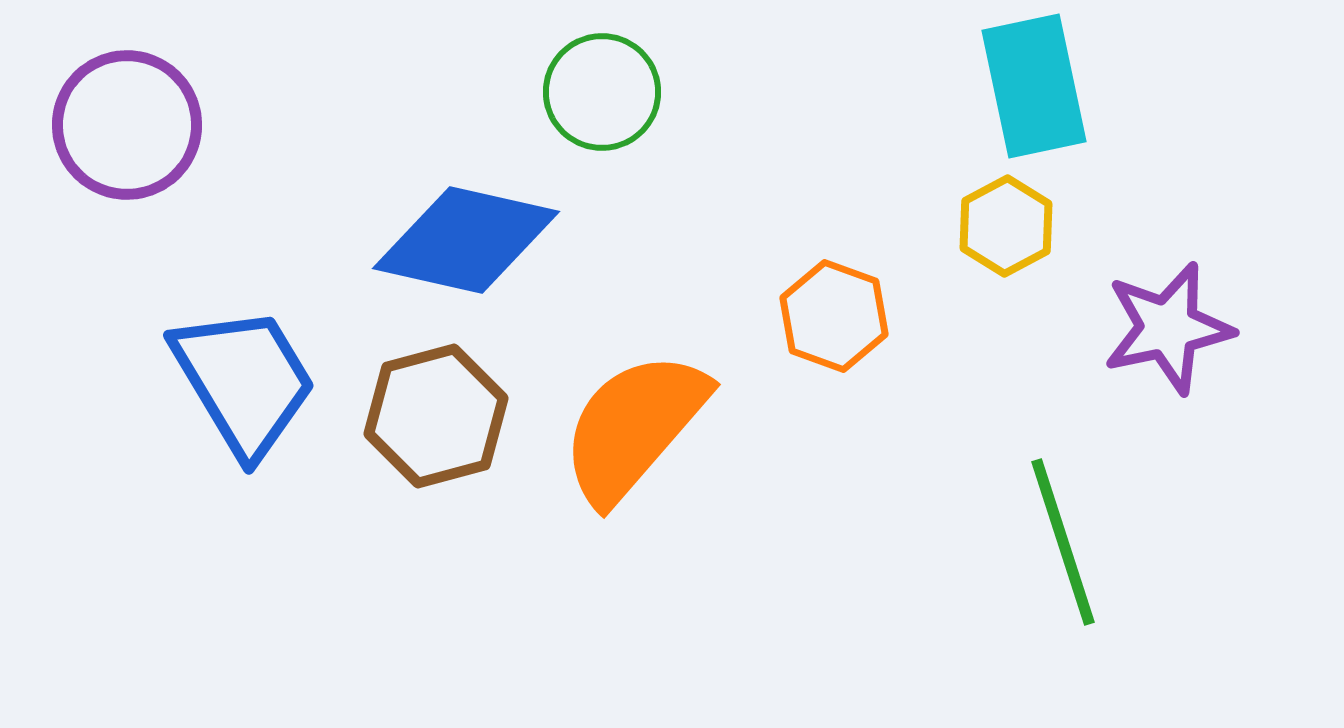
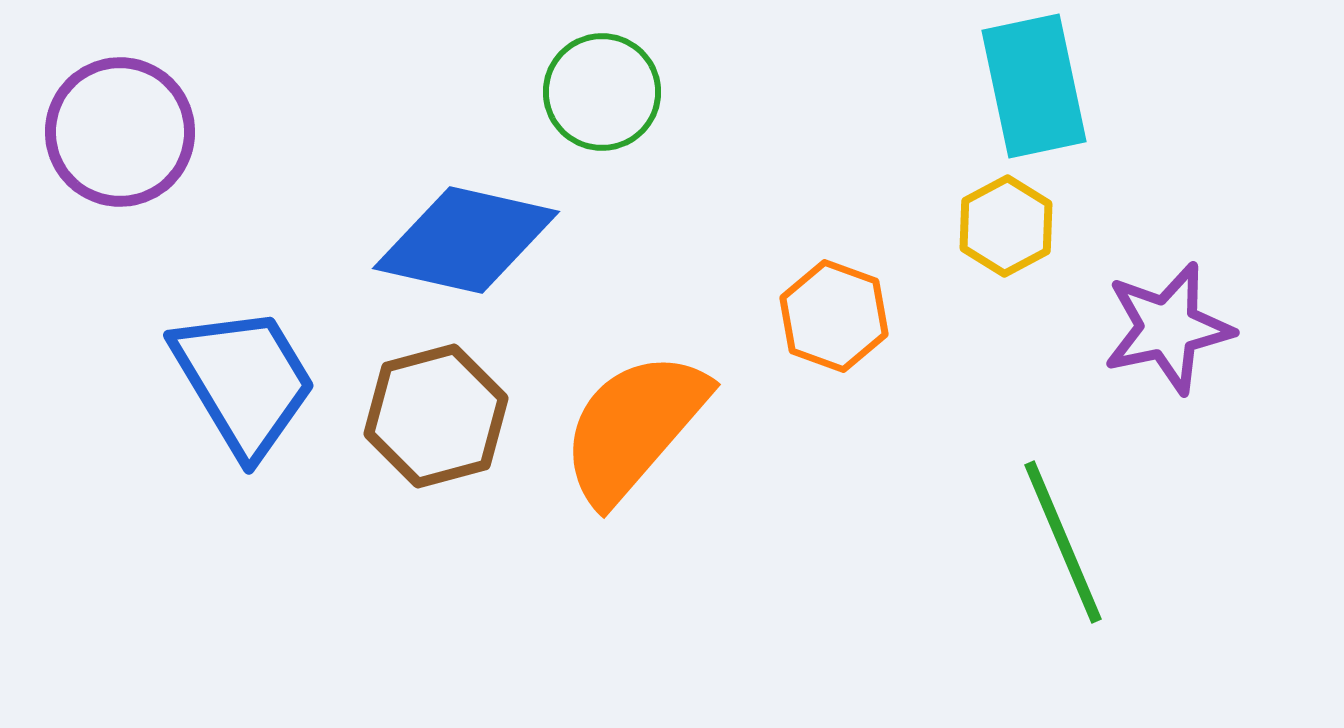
purple circle: moved 7 px left, 7 px down
green line: rotated 5 degrees counterclockwise
